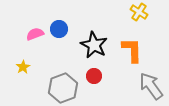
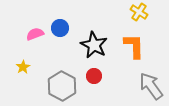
blue circle: moved 1 px right, 1 px up
orange L-shape: moved 2 px right, 4 px up
gray hexagon: moved 1 px left, 2 px up; rotated 12 degrees counterclockwise
